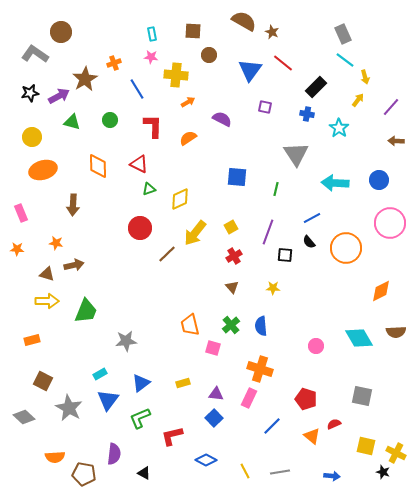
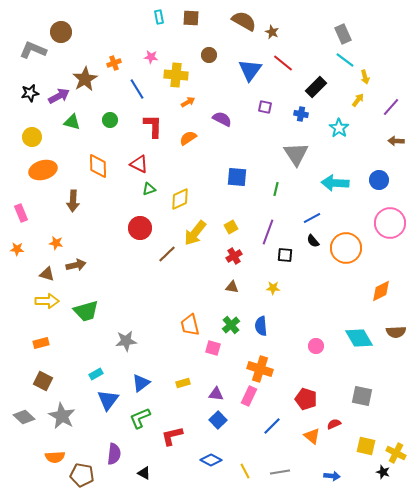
brown square at (193, 31): moved 2 px left, 13 px up
cyan rectangle at (152, 34): moved 7 px right, 17 px up
gray L-shape at (35, 54): moved 2 px left, 4 px up; rotated 12 degrees counterclockwise
blue cross at (307, 114): moved 6 px left
brown arrow at (73, 205): moved 4 px up
black semicircle at (309, 242): moved 4 px right, 1 px up
brown arrow at (74, 265): moved 2 px right
brown triangle at (232, 287): rotated 40 degrees counterclockwise
green trapezoid at (86, 311): rotated 52 degrees clockwise
orange rectangle at (32, 340): moved 9 px right, 3 px down
cyan rectangle at (100, 374): moved 4 px left
pink rectangle at (249, 398): moved 2 px up
gray star at (69, 408): moved 7 px left, 8 px down
blue square at (214, 418): moved 4 px right, 2 px down
blue diamond at (206, 460): moved 5 px right
brown pentagon at (84, 474): moved 2 px left, 1 px down
